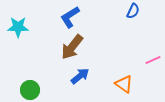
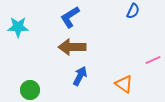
brown arrow: rotated 52 degrees clockwise
blue arrow: rotated 24 degrees counterclockwise
